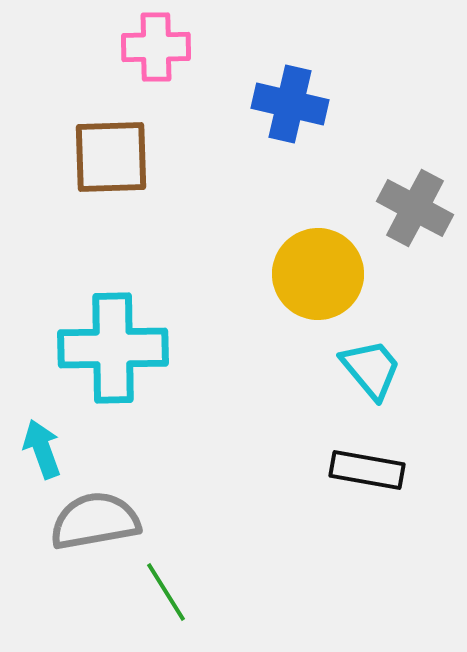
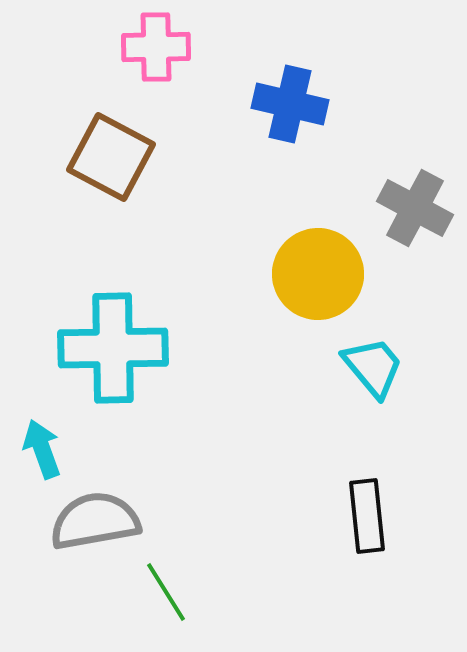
brown square: rotated 30 degrees clockwise
cyan trapezoid: moved 2 px right, 2 px up
black rectangle: moved 46 px down; rotated 74 degrees clockwise
